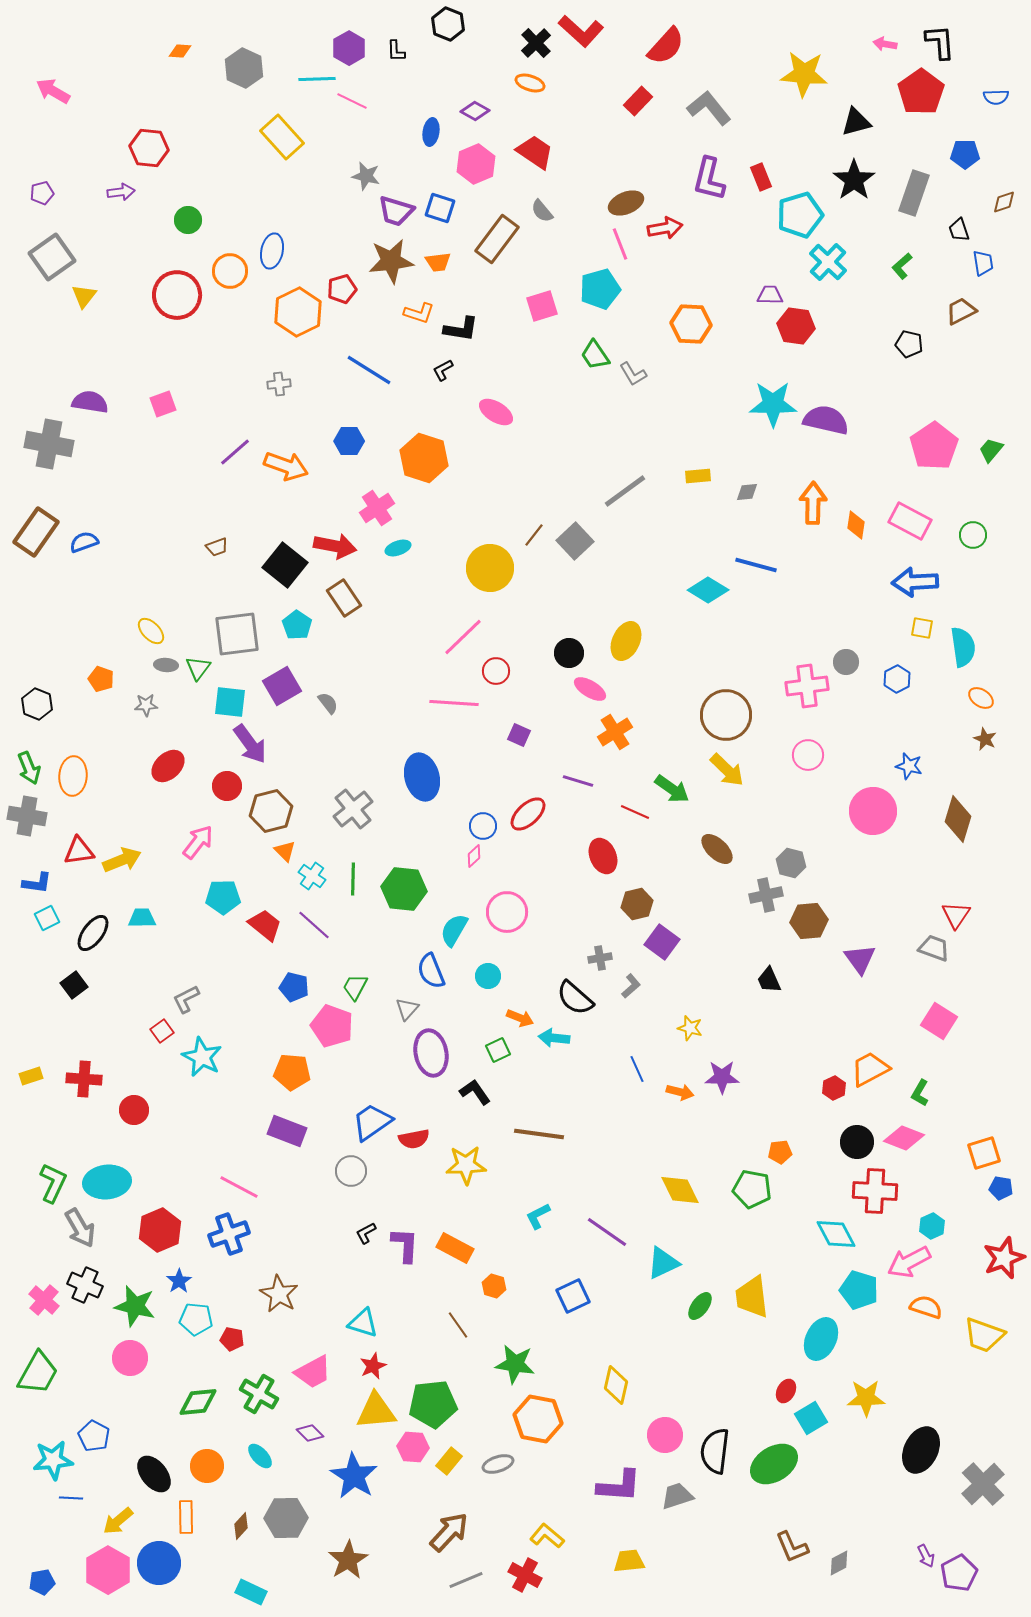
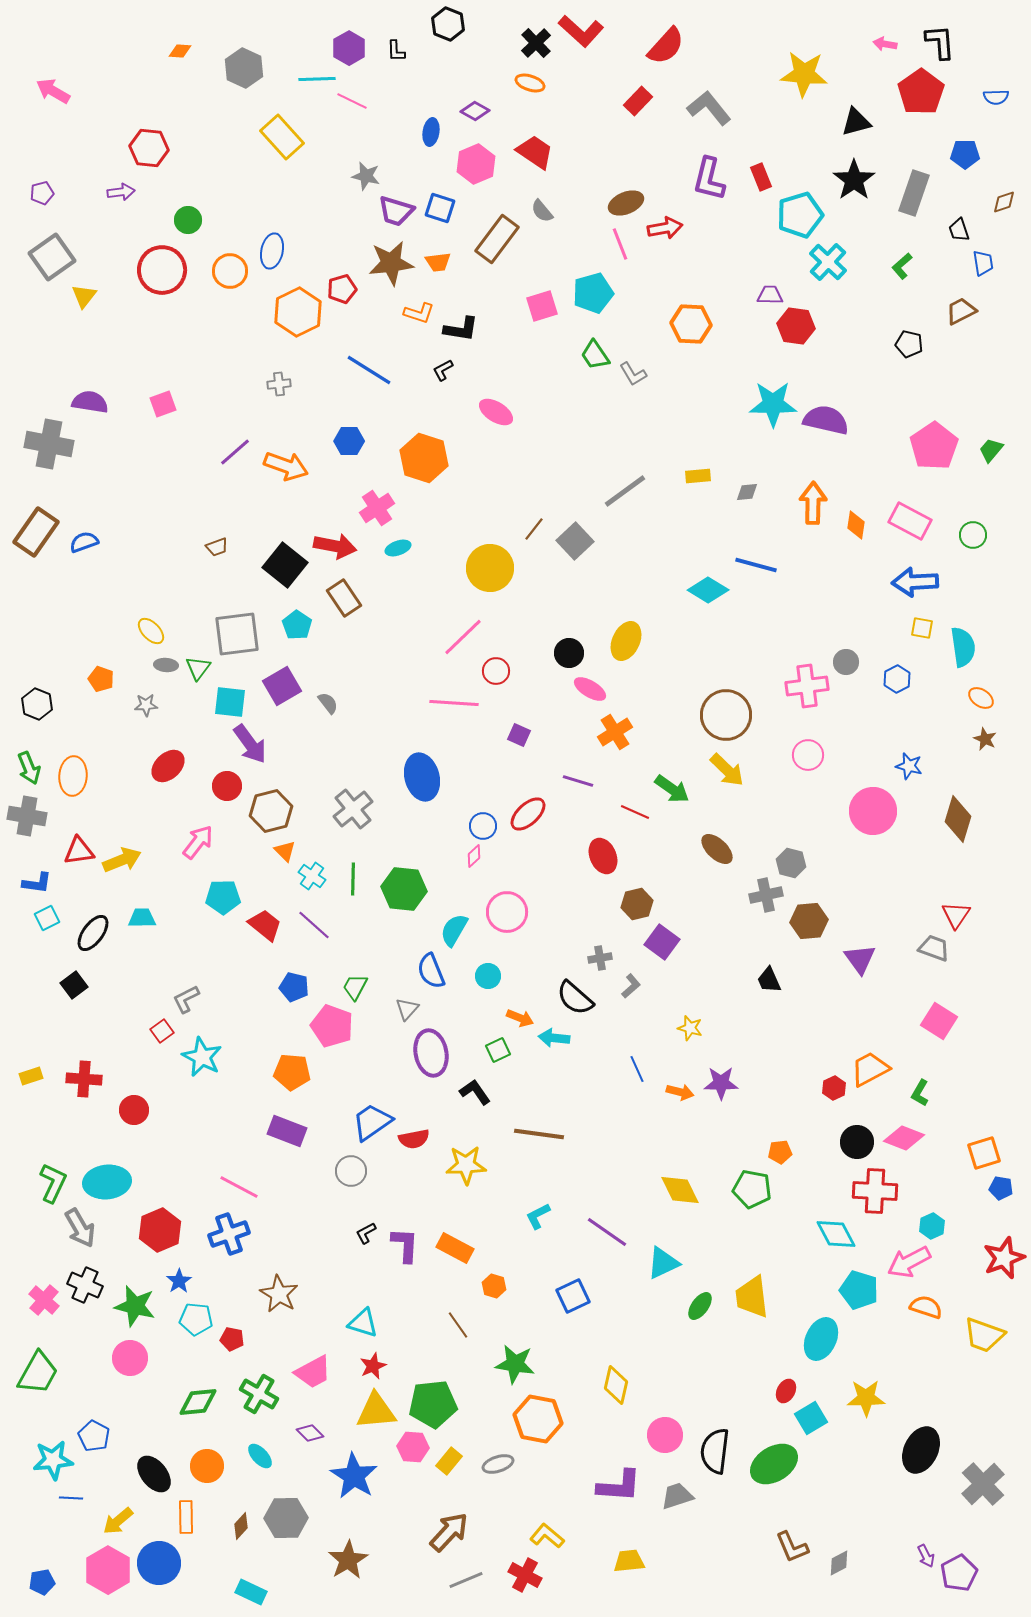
brown star at (391, 261): moved 2 px down
cyan pentagon at (600, 289): moved 7 px left, 4 px down
red circle at (177, 295): moved 15 px left, 25 px up
brown line at (534, 535): moved 6 px up
purple star at (722, 1077): moved 1 px left, 6 px down
